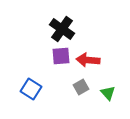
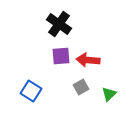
black cross: moved 3 px left, 5 px up
blue square: moved 2 px down
green triangle: moved 1 px right, 1 px down; rotated 28 degrees clockwise
